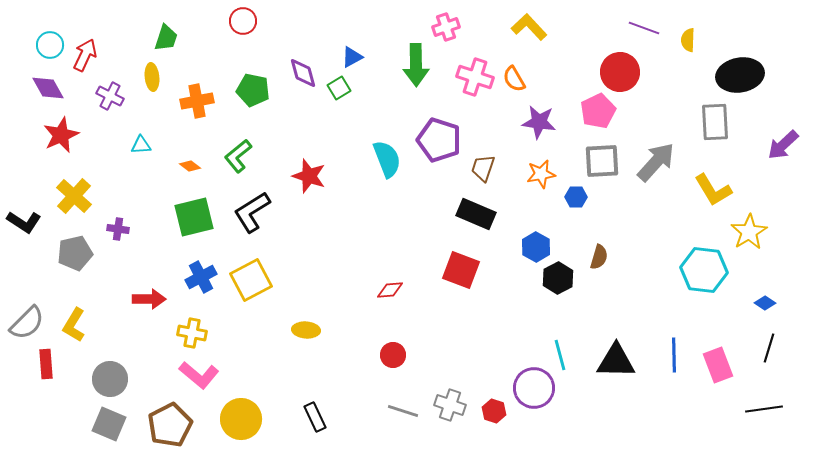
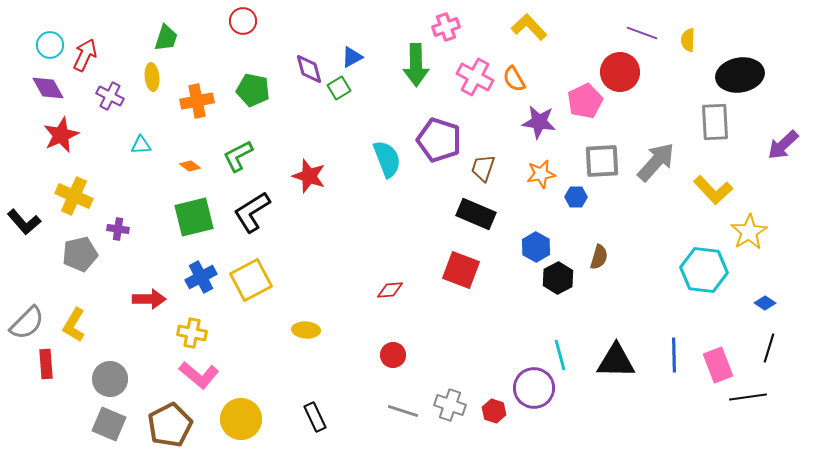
purple line at (644, 28): moved 2 px left, 5 px down
purple diamond at (303, 73): moved 6 px right, 4 px up
pink cross at (475, 77): rotated 9 degrees clockwise
pink pentagon at (598, 111): moved 13 px left, 10 px up
green L-shape at (238, 156): rotated 12 degrees clockwise
yellow L-shape at (713, 190): rotated 12 degrees counterclockwise
yellow cross at (74, 196): rotated 18 degrees counterclockwise
black L-shape at (24, 222): rotated 16 degrees clockwise
gray pentagon at (75, 253): moved 5 px right, 1 px down
black line at (764, 409): moved 16 px left, 12 px up
